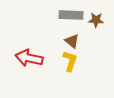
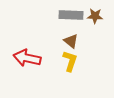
brown star: moved 1 px left, 4 px up
brown triangle: moved 1 px left
red arrow: moved 2 px left
